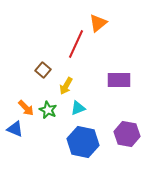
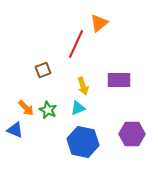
orange triangle: moved 1 px right
brown square: rotated 28 degrees clockwise
yellow arrow: moved 17 px right; rotated 48 degrees counterclockwise
blue triangle: moved 1 px down
purple hexagon: moved 5 px right; rotated 10 degrees counterclockwise
